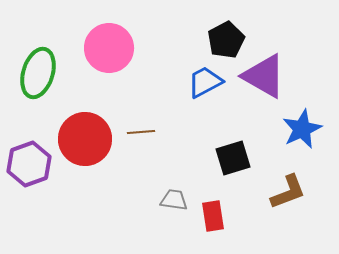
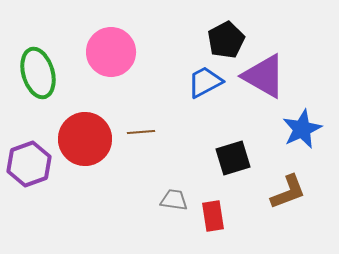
pink circle: moved 2 px right, 4 px down
green ellipse: rotated 33 degrees counterclockwise
